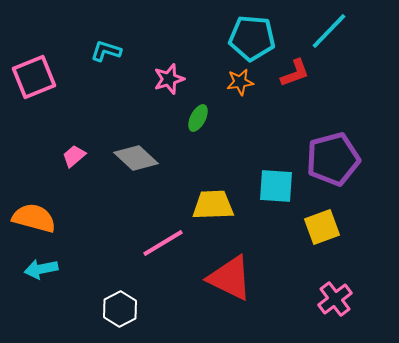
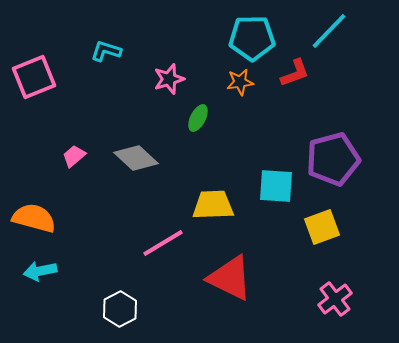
cyan pentagon: rotated 6 degrees counterclockwise
cyan arrow: moved 1 px left, 2 px down
